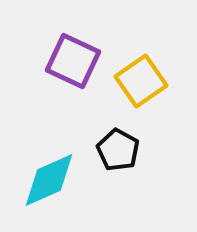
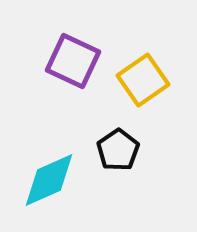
yellow square: moved 2 px right, 1 px up
black pentagon: rotated 9 degrees clockwise
